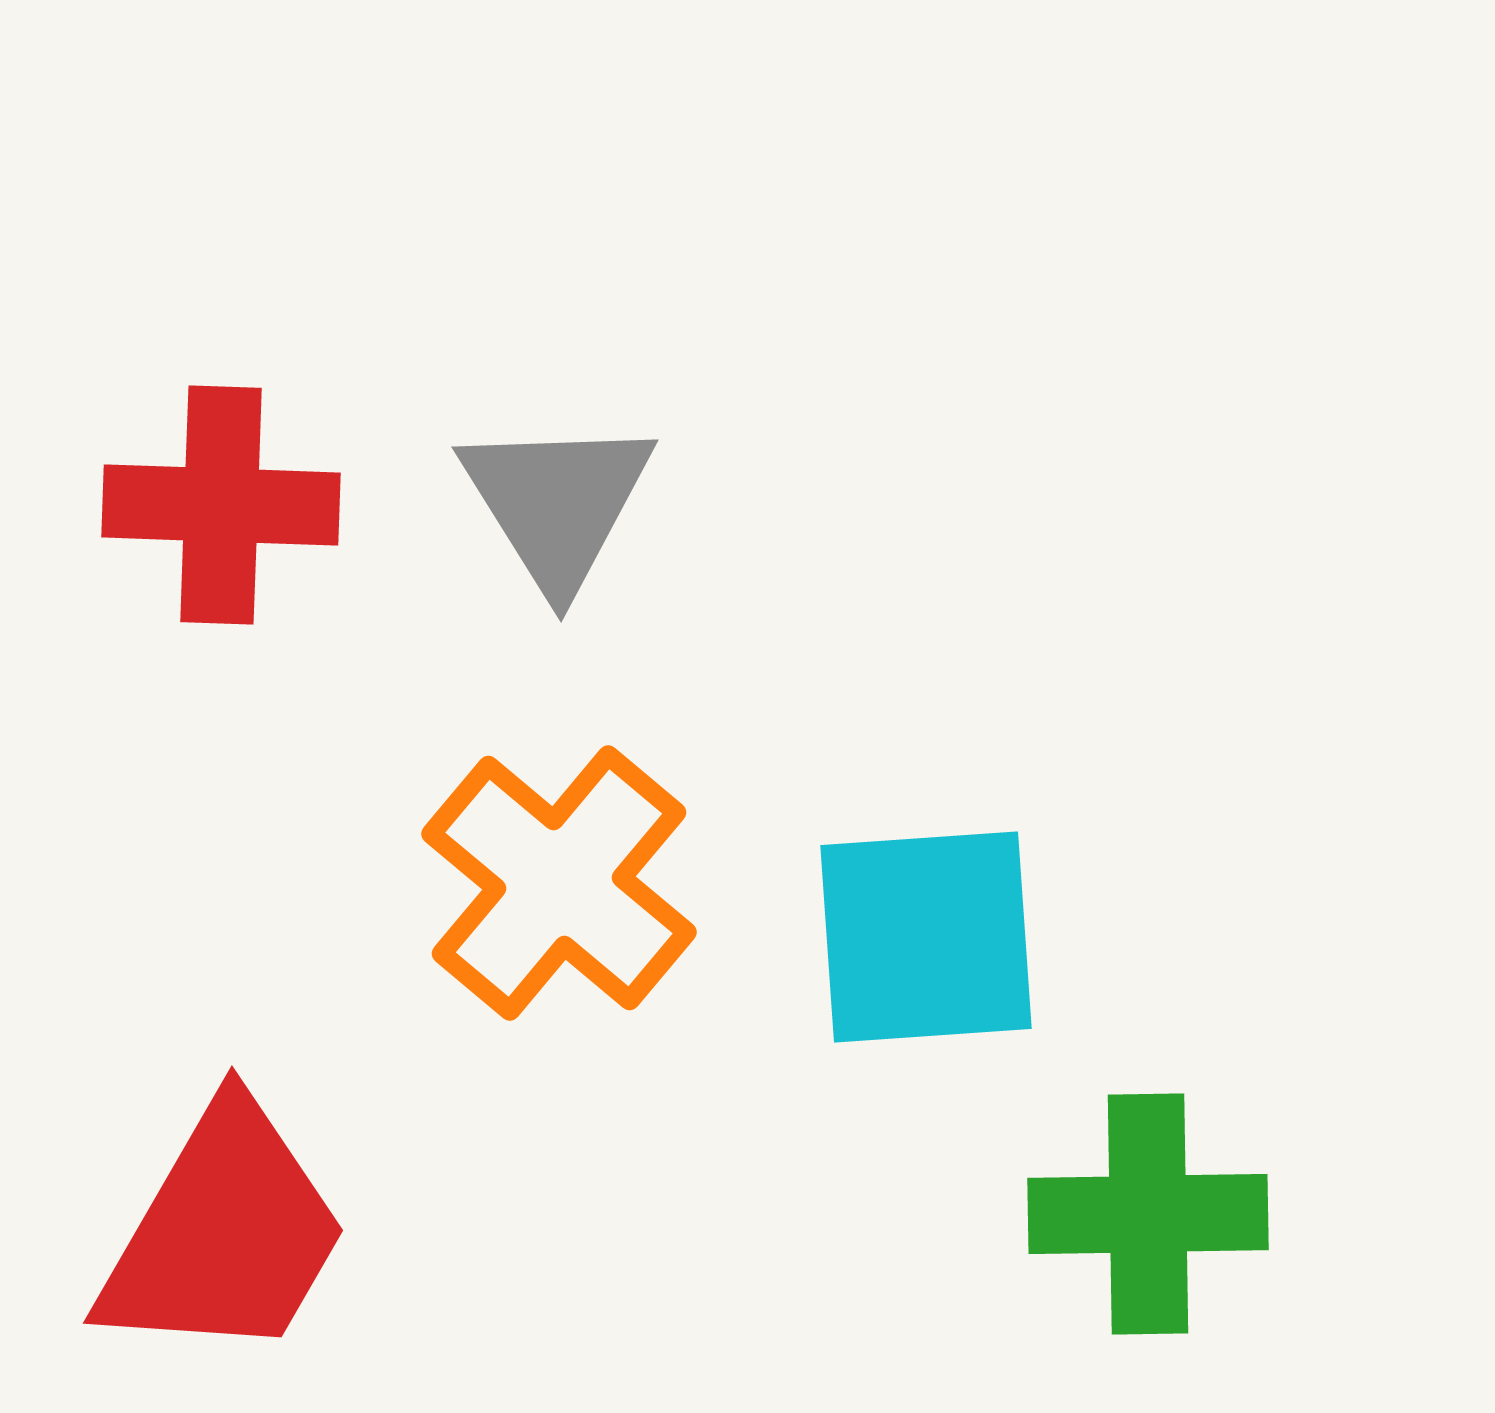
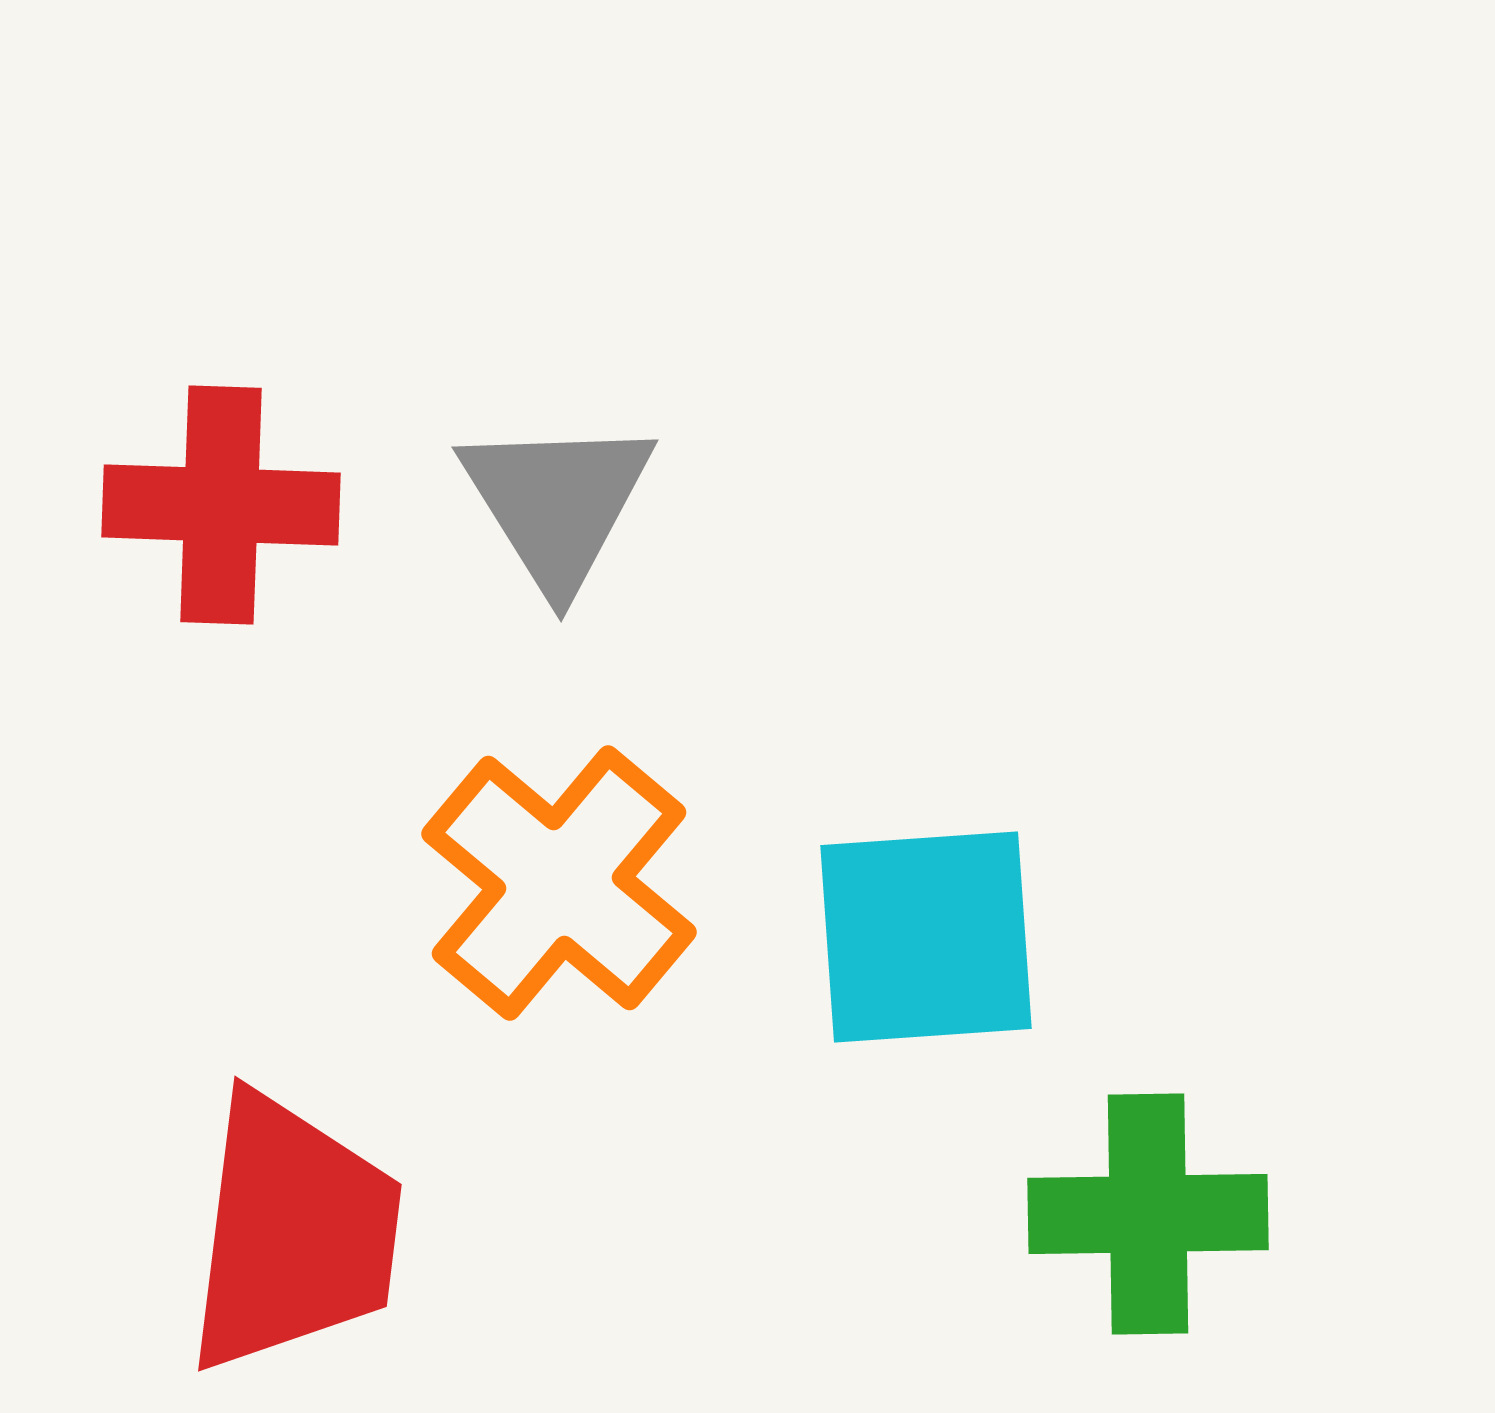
red trapezoid: moved 69 px right; rotated 23 degrees counterclockwise
